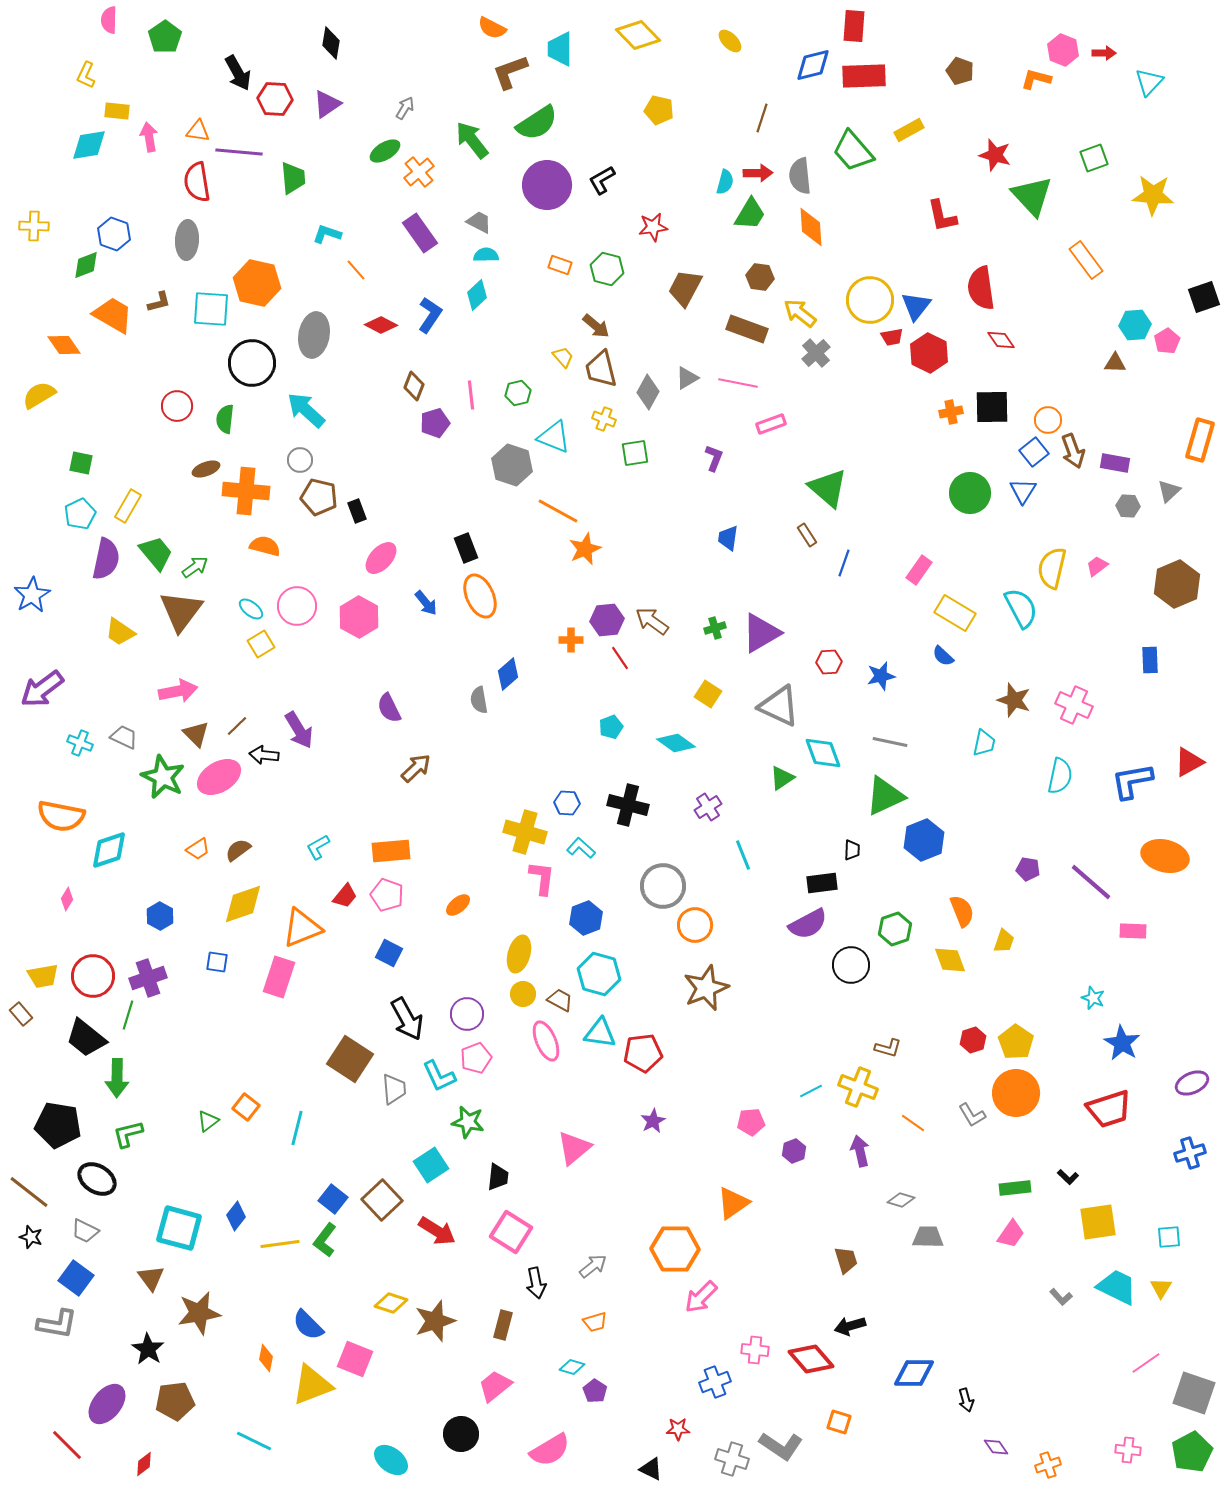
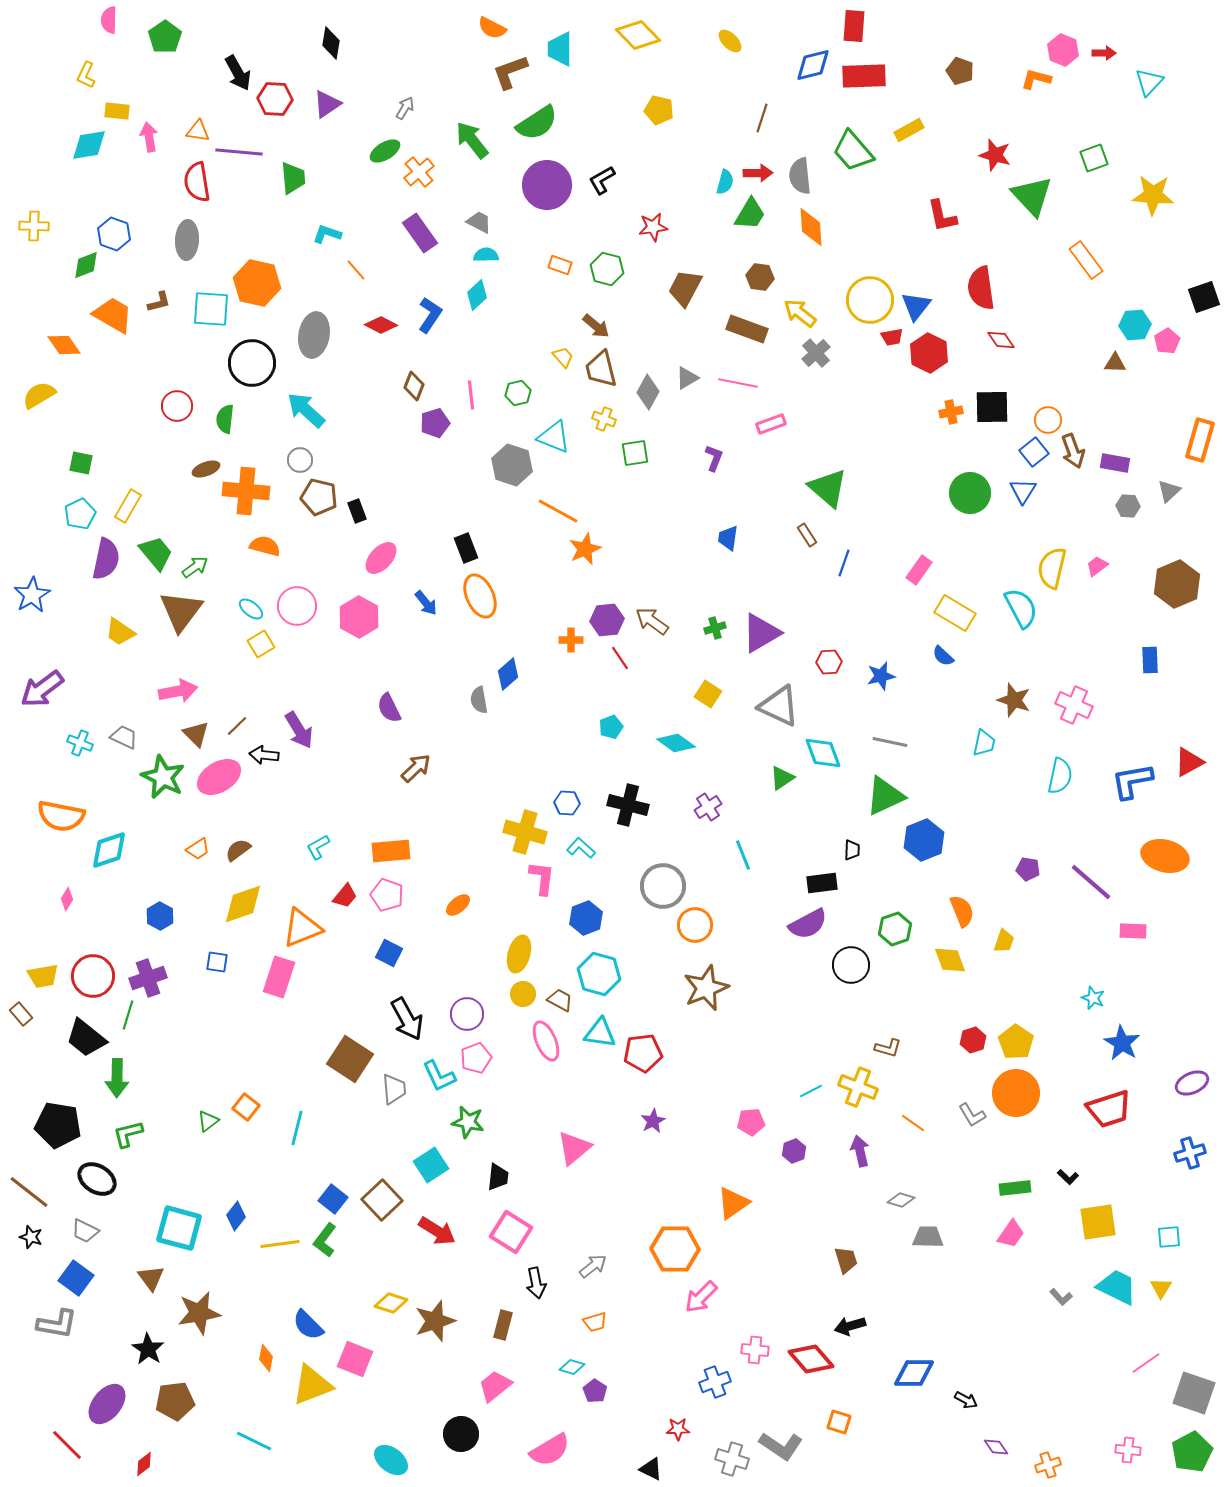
black arrow at (966, 1400): rotated 45 degrees counterclockwise
